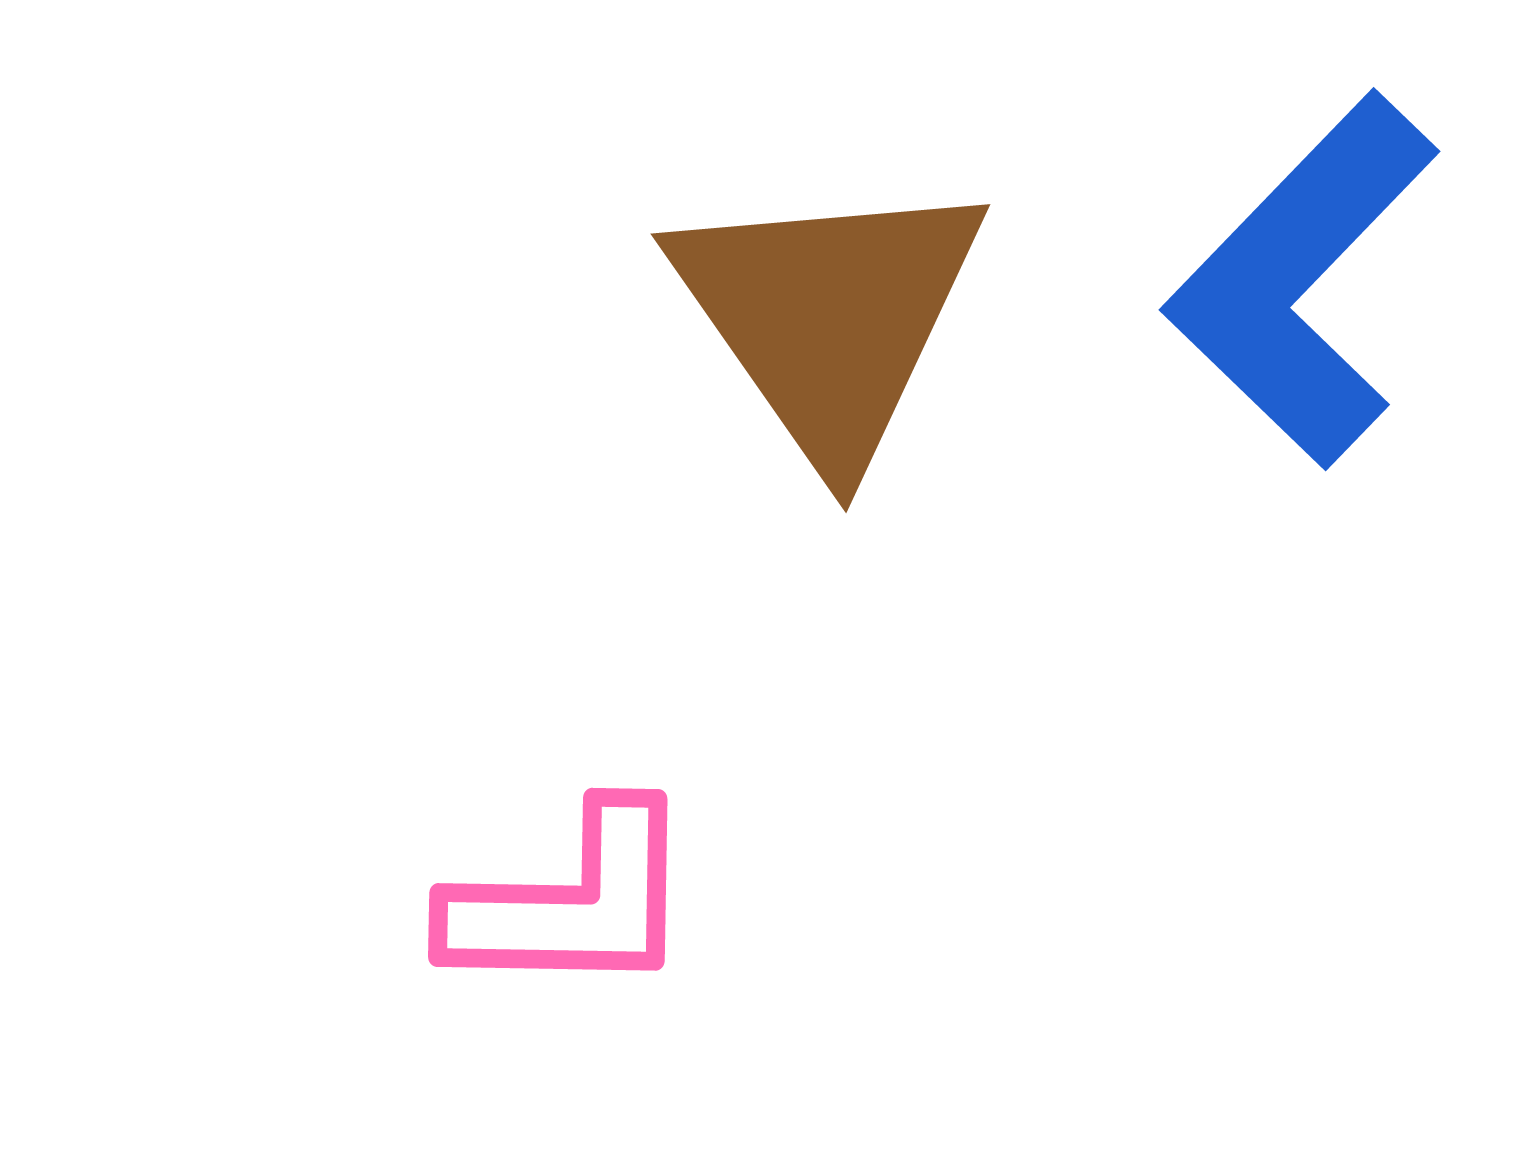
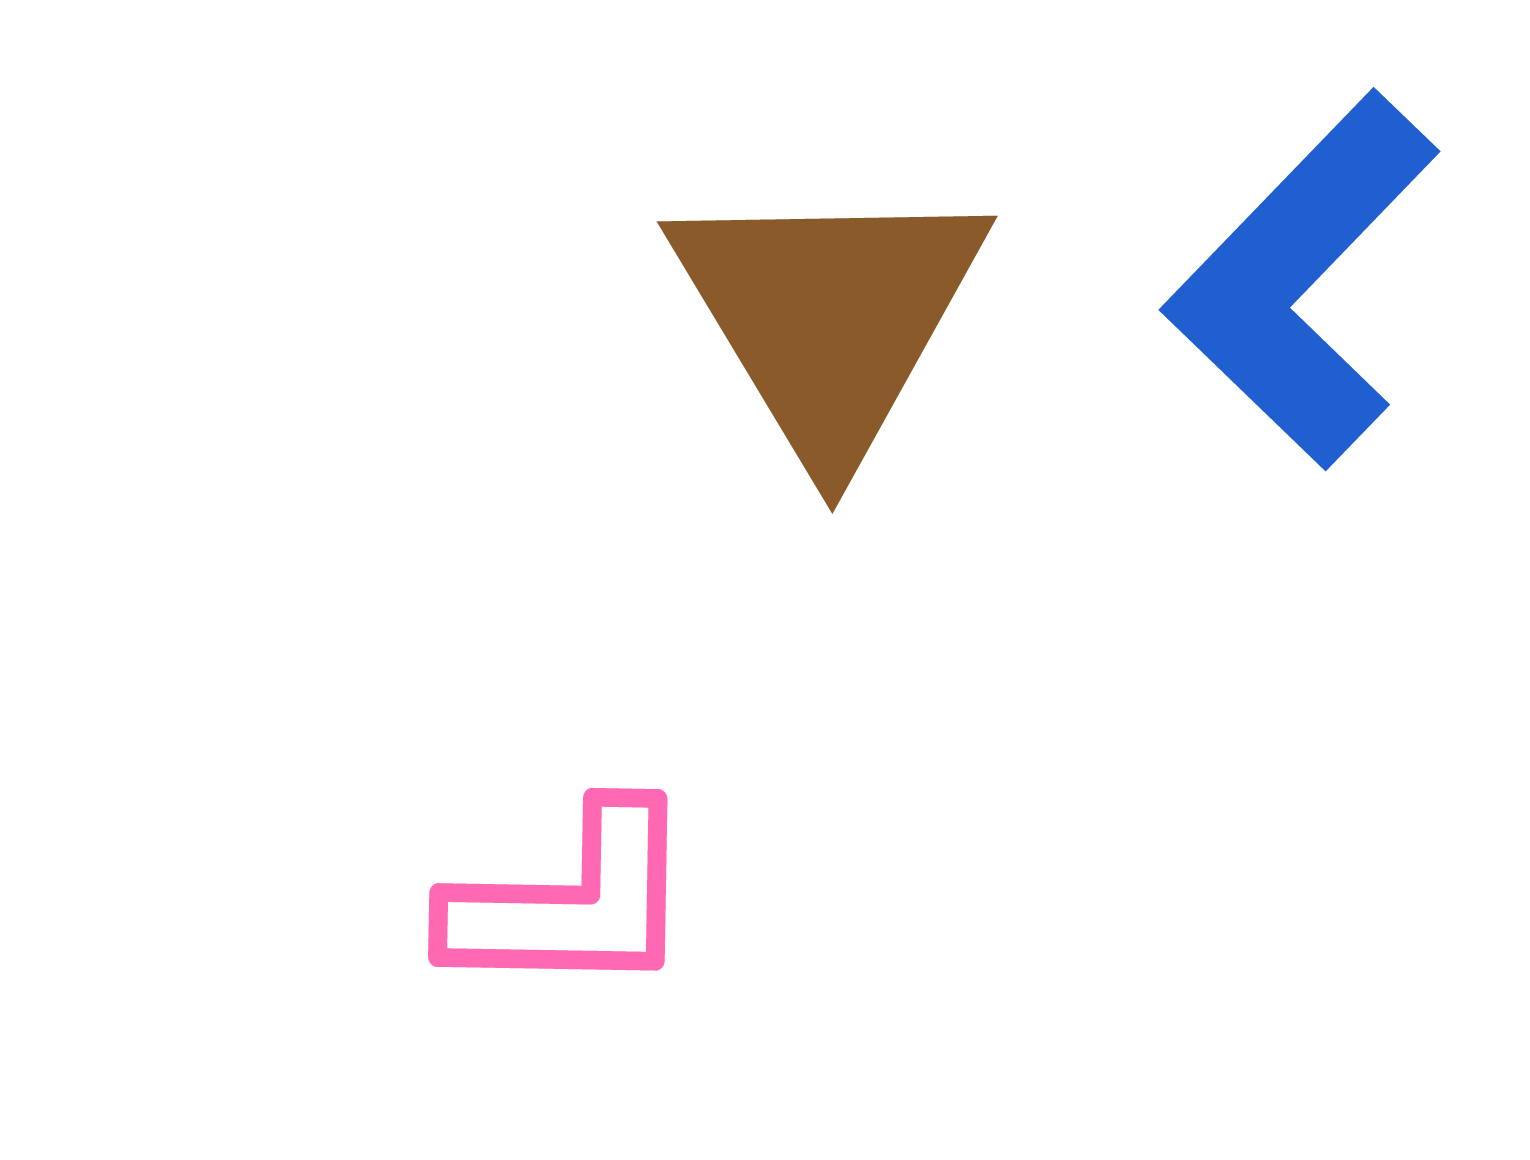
brown triangle: rotated 4 degrees clockwise
